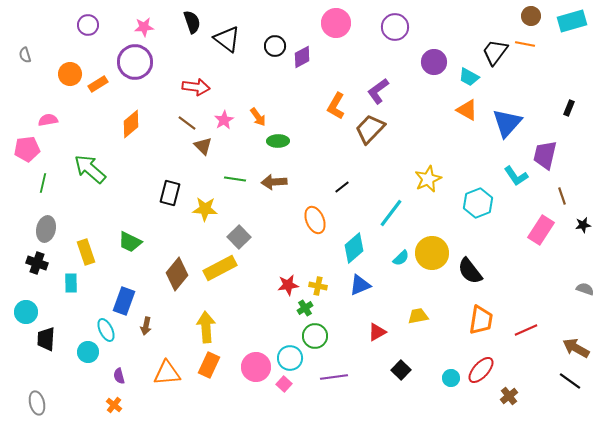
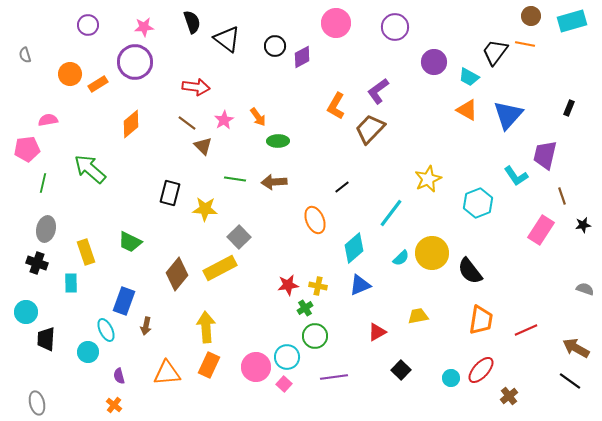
blue triangle at (507, 123): moved 1 px right, 8 px up
cyan circle at (290, 358): moved 3 px left, 1 px up
